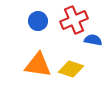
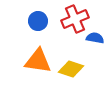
red cross: moved 1 px right, 1 px up
blue semicircle: moved 2 px right, 2 px up
orange triangle: moved 4 px up
